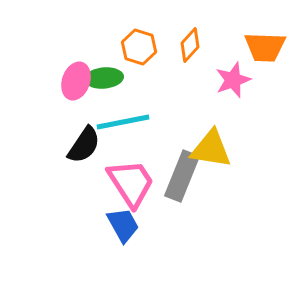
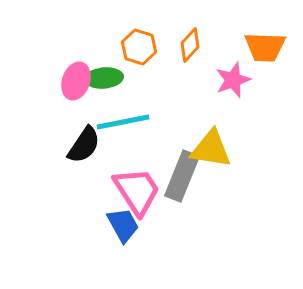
pink trapezoid: moved 6 px right, 8 px down
